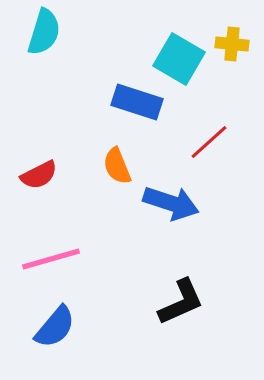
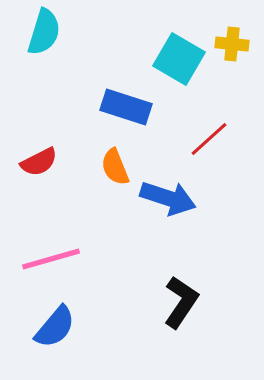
blue rectangle: moved 11 px left, 5 px down
red line: moved 3 px up
orange semicircle: moved 2 px left, 1 px down
red semicircle: moved 13 px up
blue arrow: moved 3 px left, 5 px up
black L-shape: rotated 32 degrees counterclockwise
